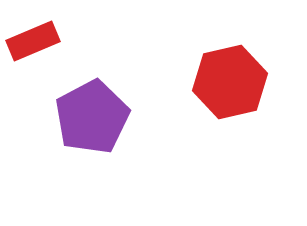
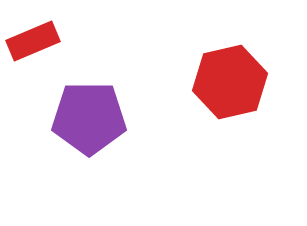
purple pentagon: moved 3 px left, 1 px down; rotated 28 degrees clockwise
